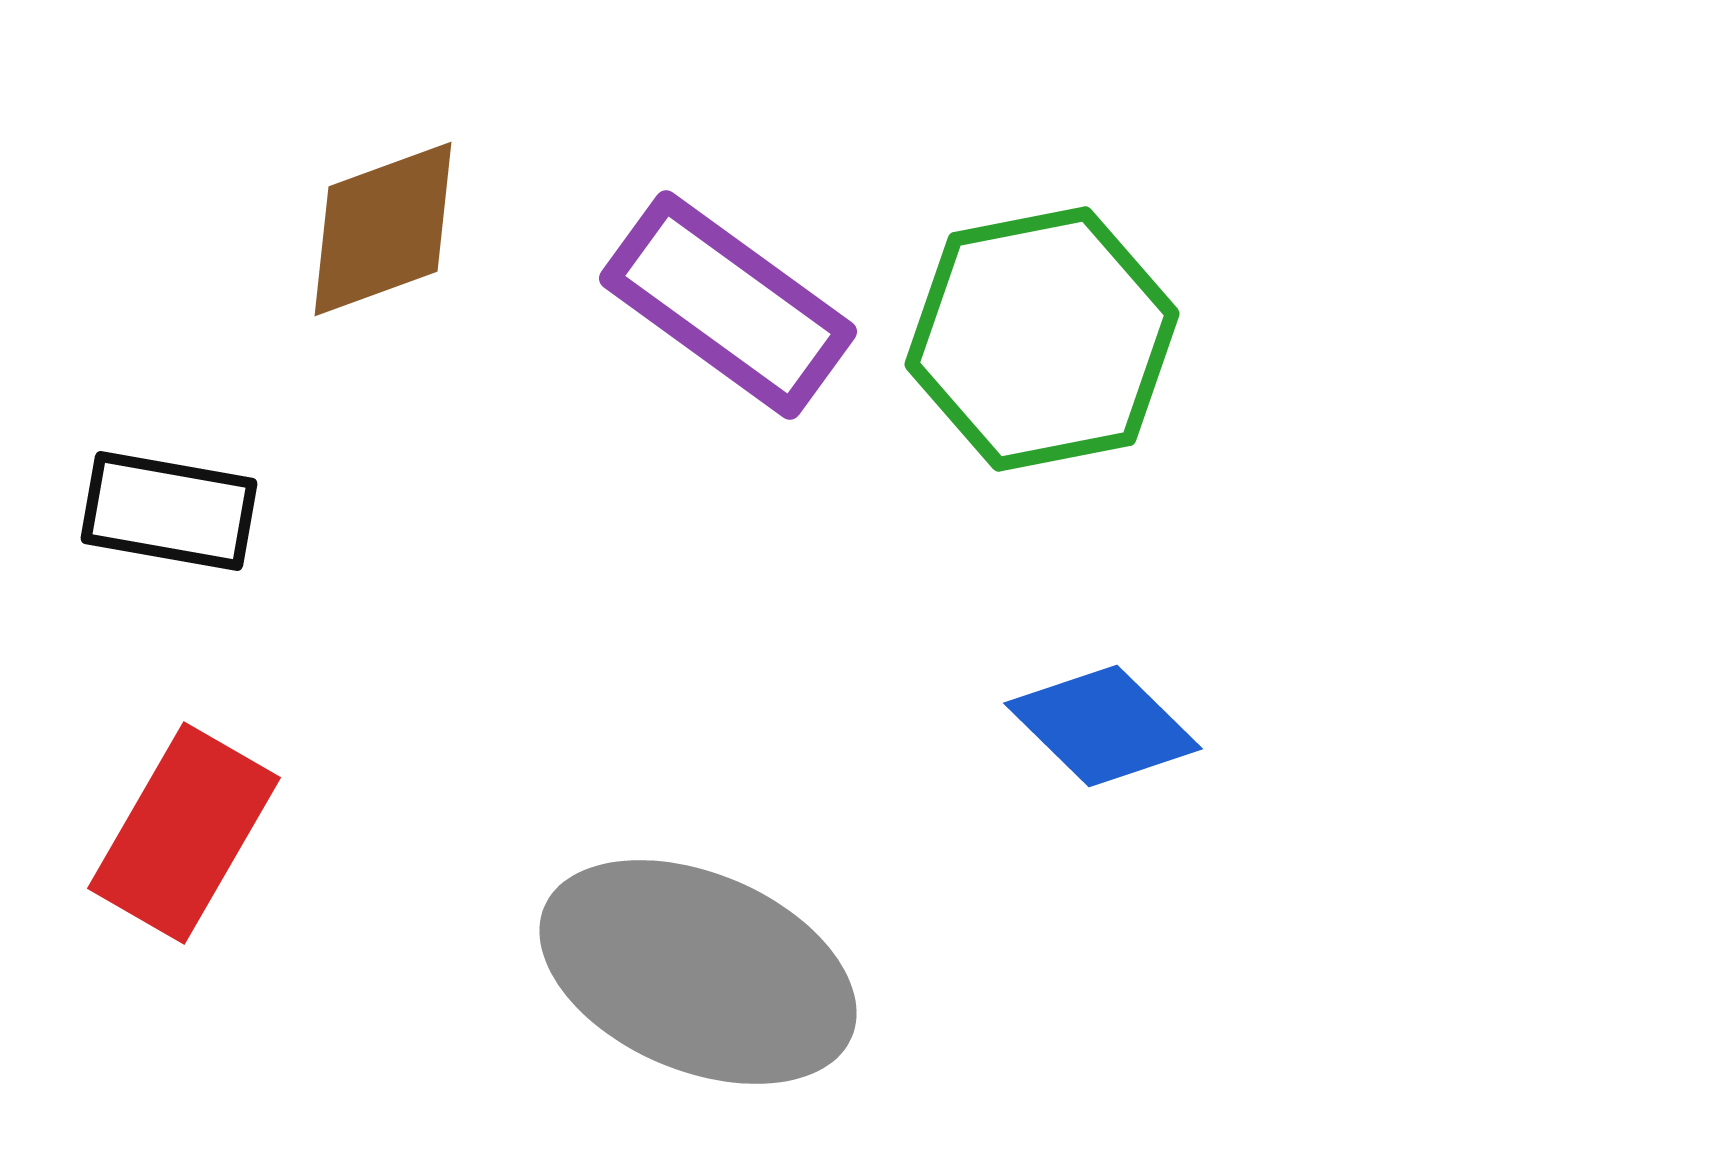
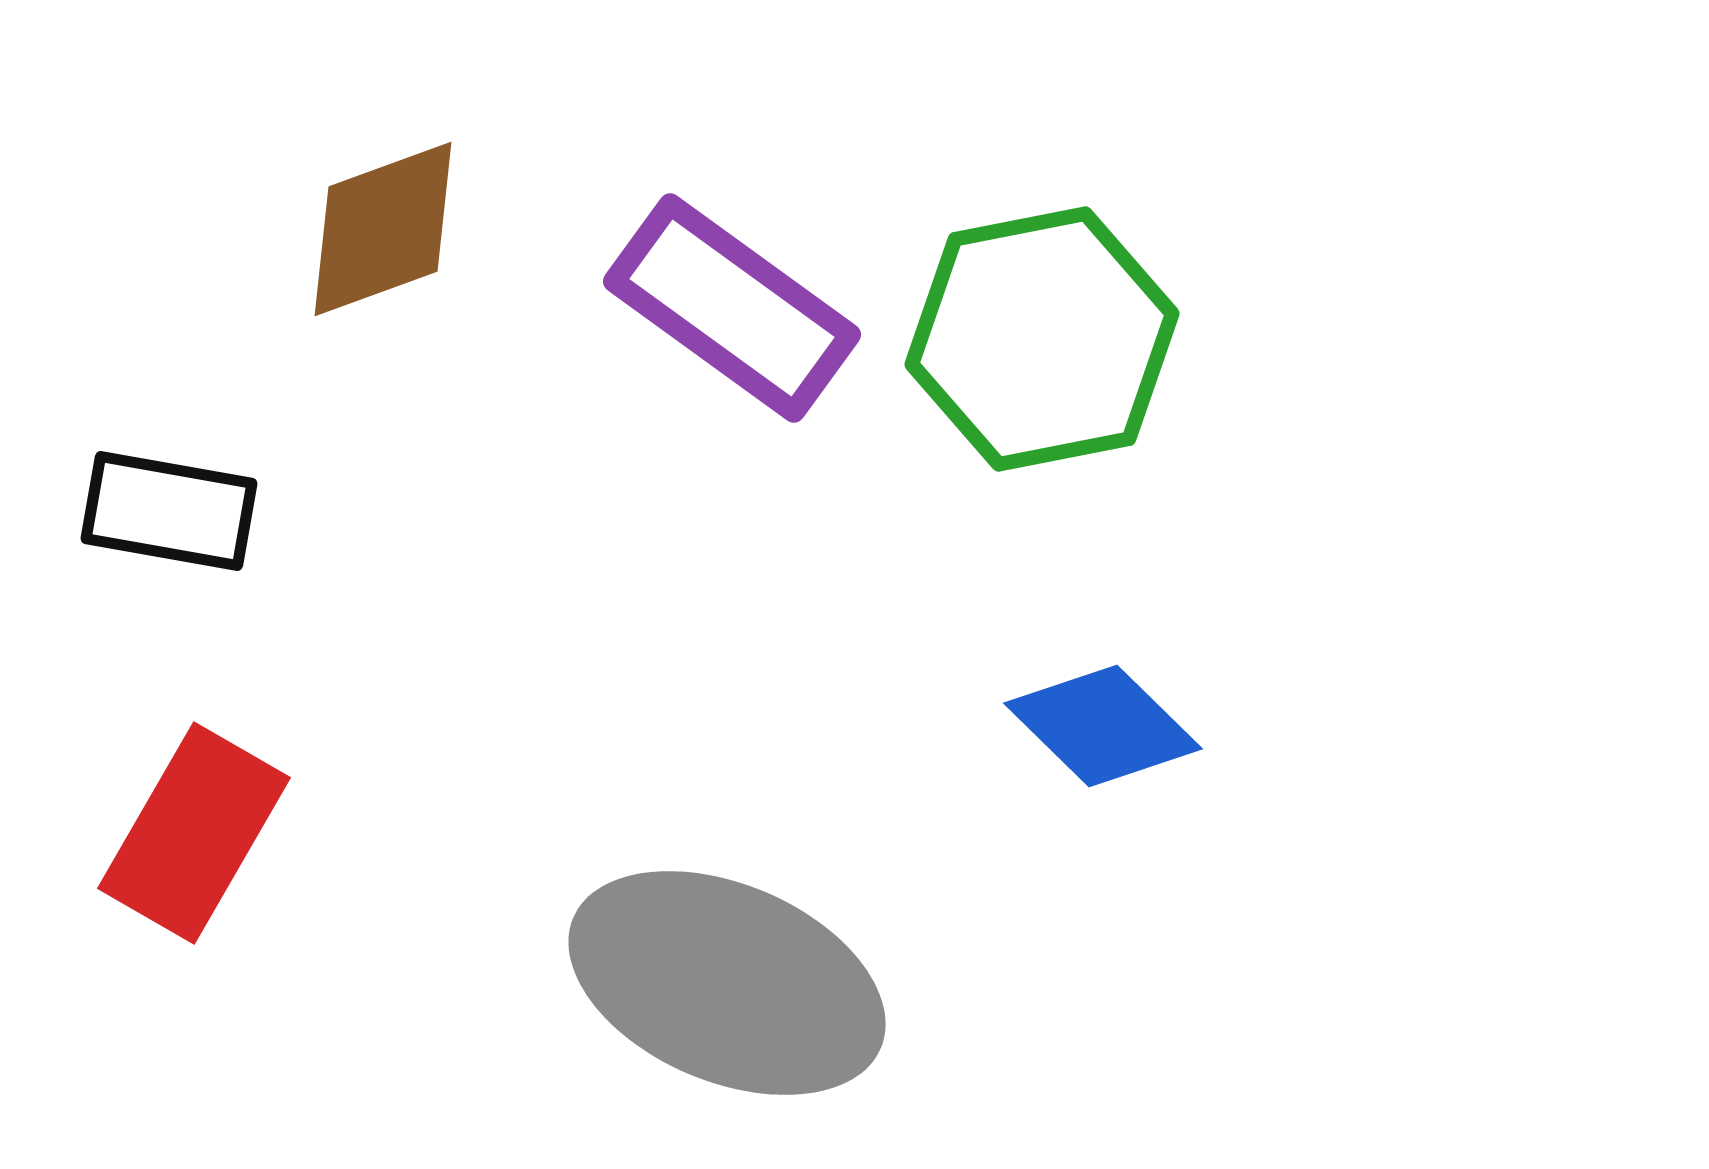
purple rectangle: moved 4 px right, 3 px down
red rectangle: moved 10 px right
gray ellipse: moved 29 px right, 11 px down
